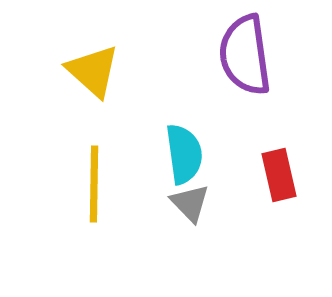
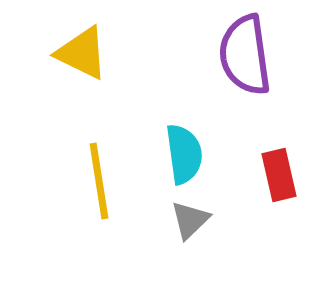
yellow triangle: moved 11 px left, 18 px up; rotated 16 degrees counterclockwise
yellow line: moved 5 px right, 3 px up; rotated 10 degrees counterclockwise
gray triangle: moved 17 px down; rotated 30 degrees clockwise
